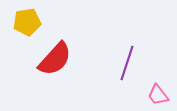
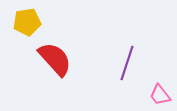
red semicircle: rotated 84 degrees counterclockwise
pink trapezoid: moved 2 px right
